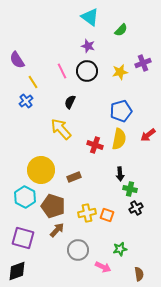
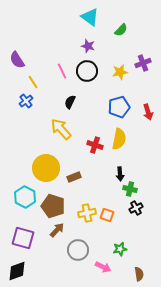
blue pentagon: moved 2 px left, 4 px up
red arrow: moved 23 px up; rotated 70 degrees counterclockwise
yellow circle: moved 5 px right, 2 px up
